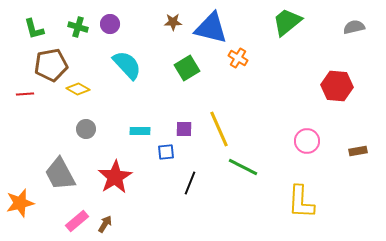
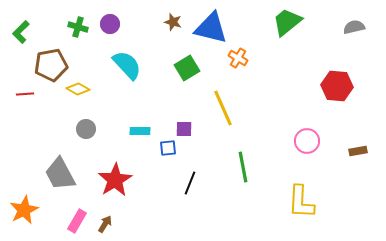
brown star: rotated 18 degrees clockwise
green L-shape: moved 13 px left, 3 px down; rotated 60 degrees clockwise
yellow line: moved 4 px right, 21 px up
blue square: moved 2 px right, 4 px up
green line: rotated 52 degrees clockwise
red star: moved 3 px down
orange star: moved 4 px right, 7 px down; rotated 12 degrees counterclockwise
pink rectangle: rotated 20 degrees counterclockwise
